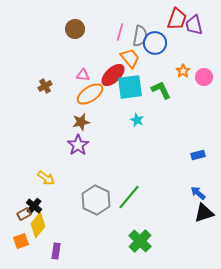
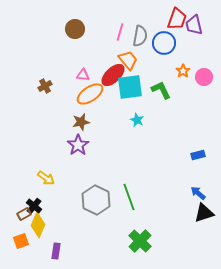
blue circle: moved 9 px right
orange trapezoid: moved 2 px left, 2 px down
green line: rotated 60 degrees counterclockwise
yellow diamond: rotated 15 degrees counterclockwise
